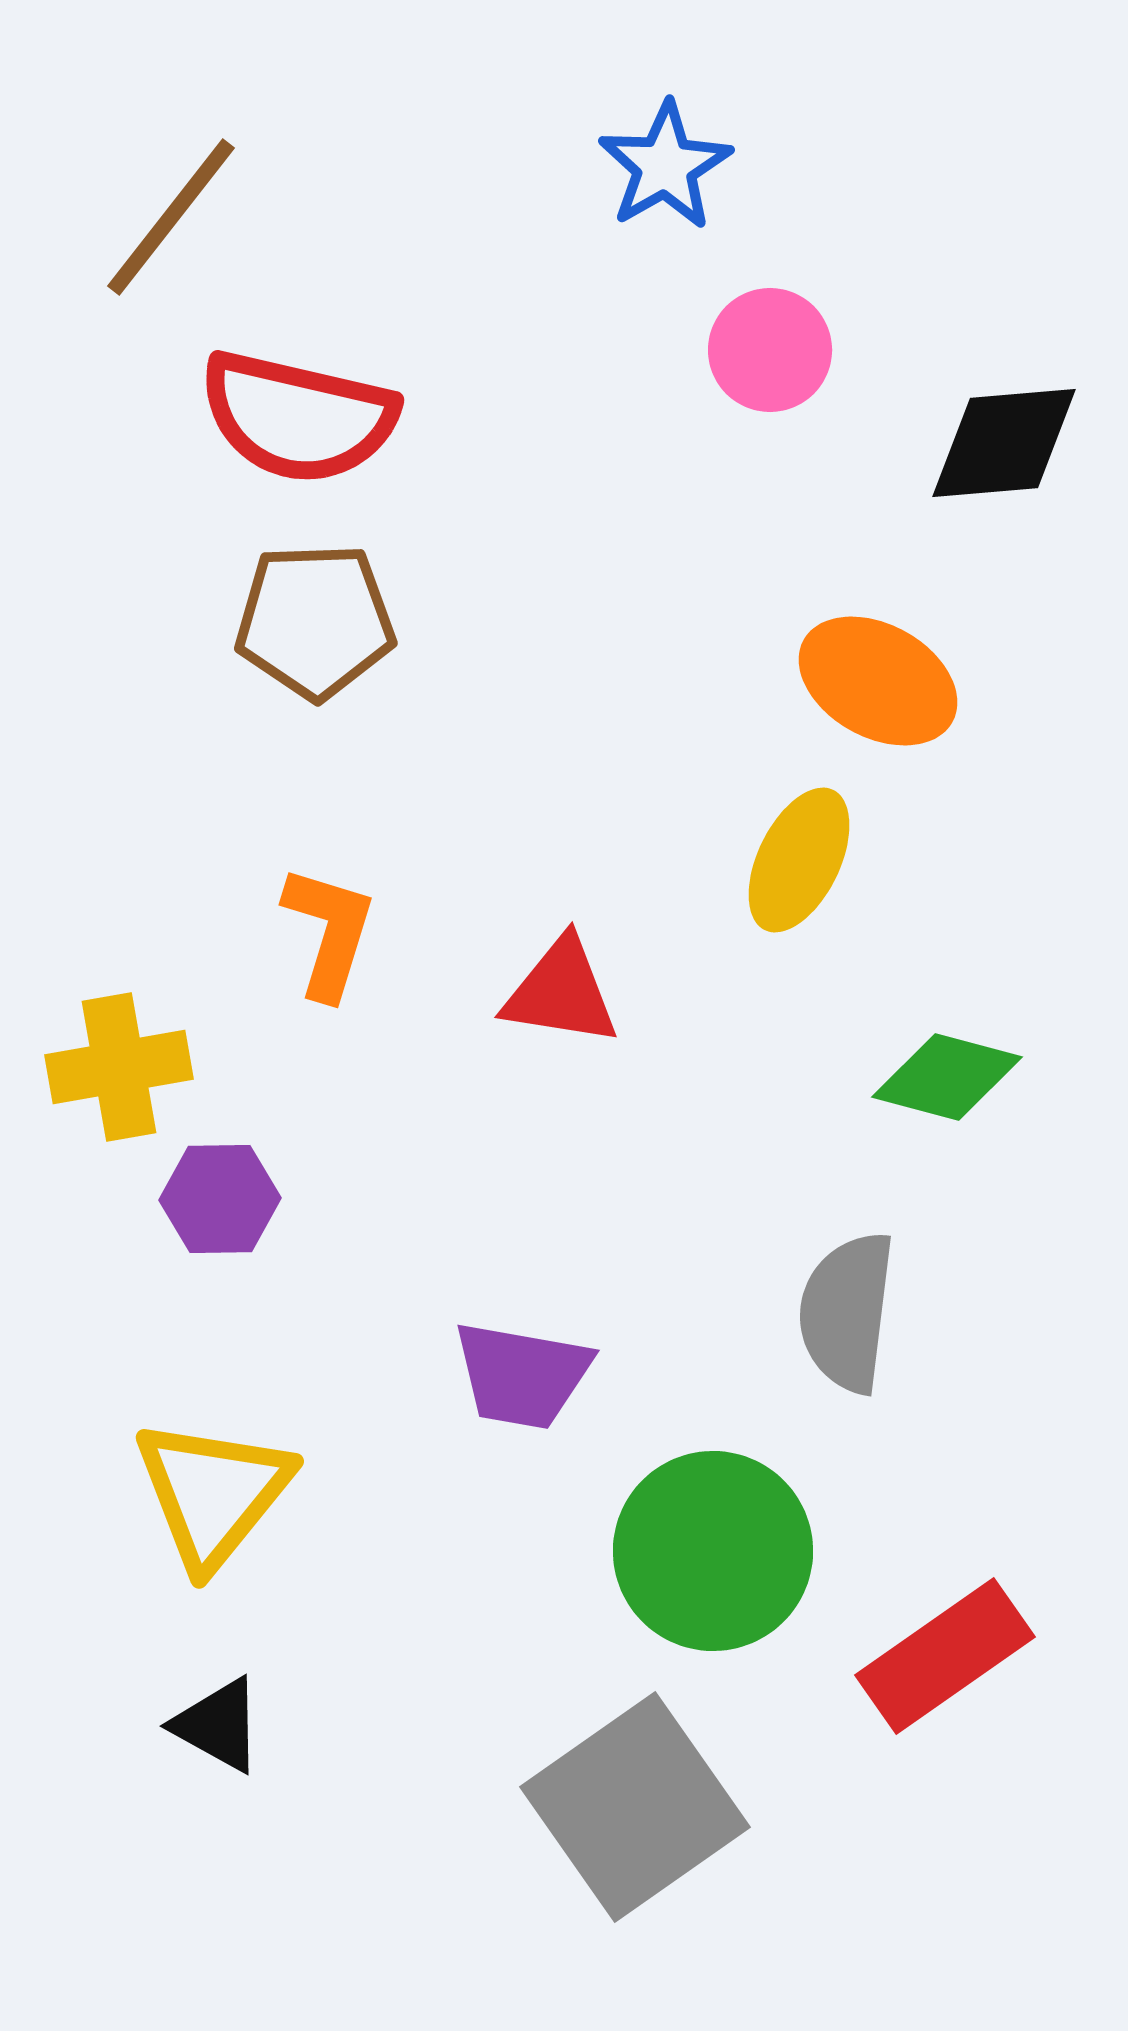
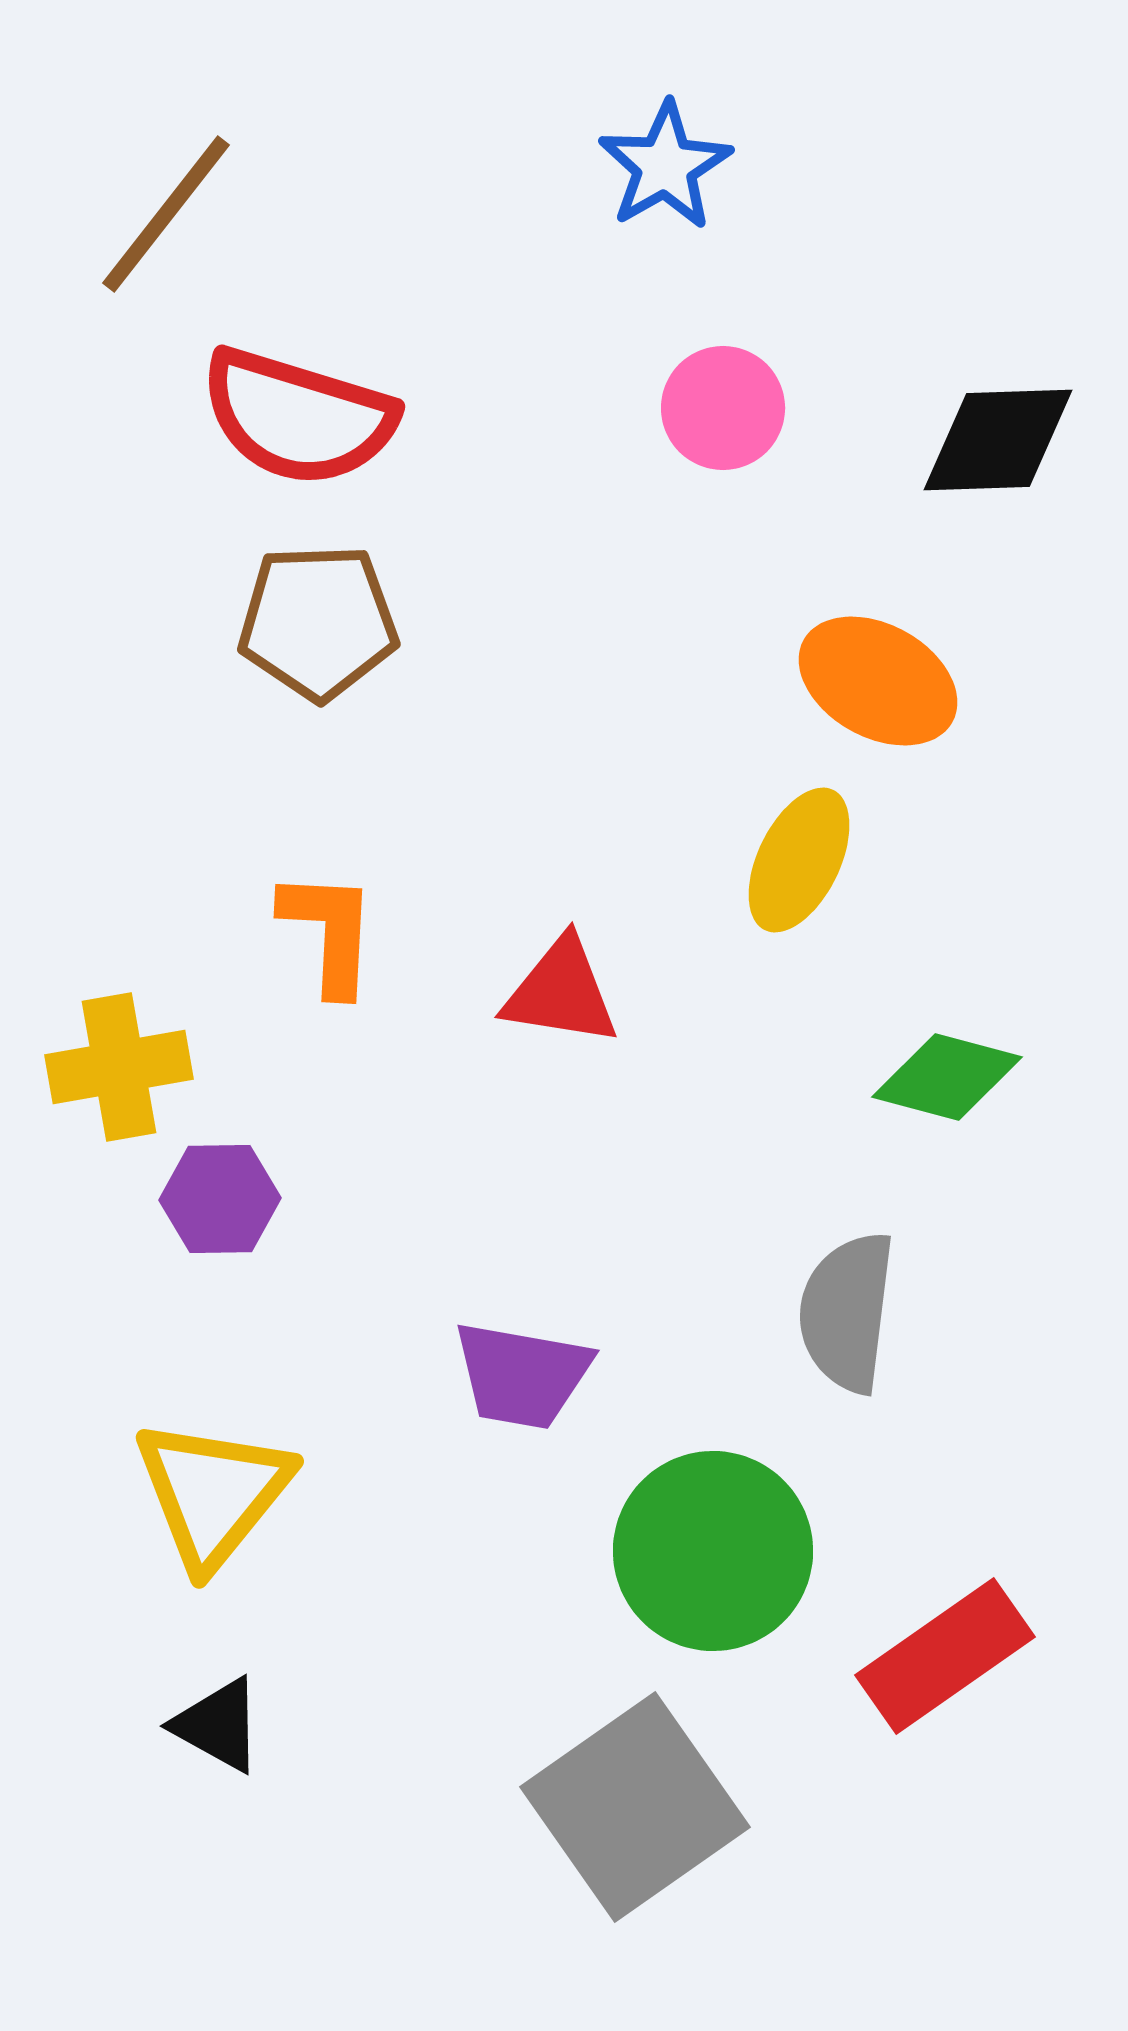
brown line: moved 5 px left, 3 px up
pink circle: moved 47 px left, 58 px down
red semicircle: rotated 4 degrees clockwise
black diamond: moved 6 px left, 3 px up; rotated 3 degrees clockwise
brown pentagon: moved 3 px right, 1 px down
orange L-shape: rotated 14 degrees counterclockwise
